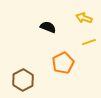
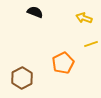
black semicircle: moved 13 px left, 15 px up
yellow line: moved 2 px right, 2 px down
brown hexagon: moved 1 px left, 2 px up
